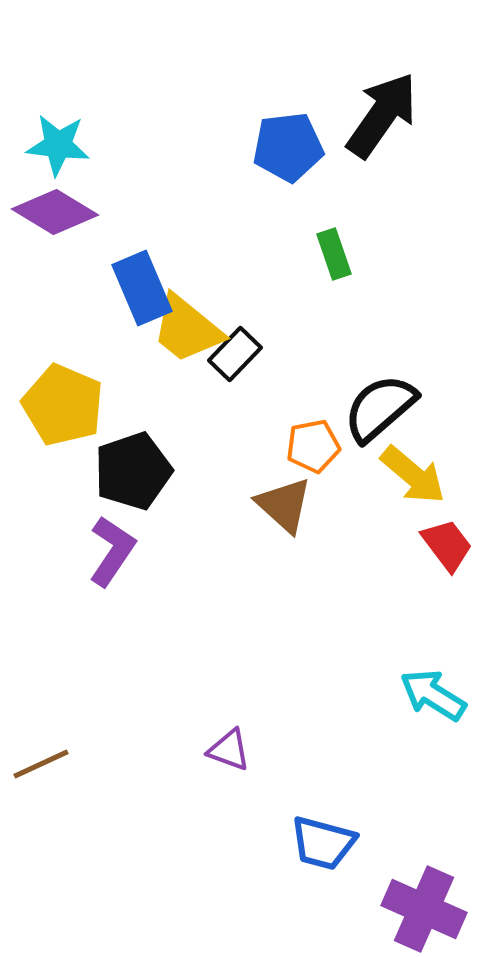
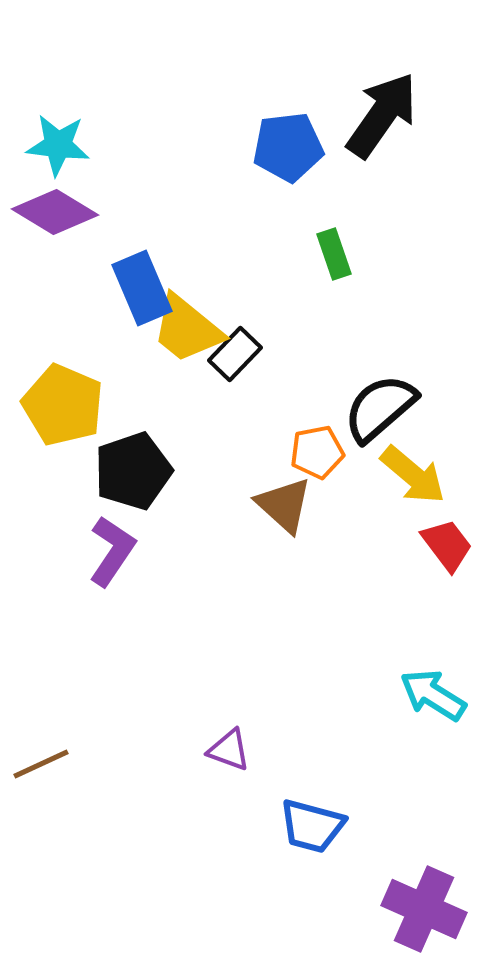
orange pentagon: moved 4 px right, 6 px down
blue trapezoid: moved 11 px left, 17 px up
